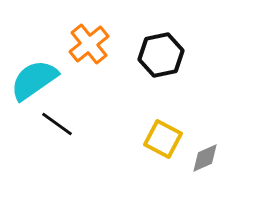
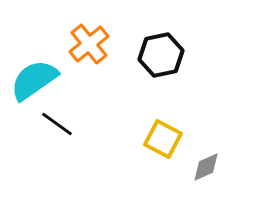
gray diamond: moved 1 px right, 9 px down
